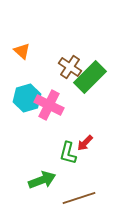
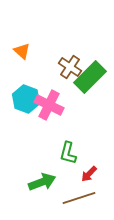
cyan hexagon: moved 1 px left, 1 px down; rotated 24 degrees counterclockwise
red arrow: moved 4 px right, 31 px down
green arrow: moved 2 px down
